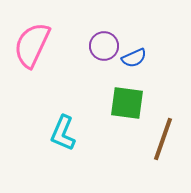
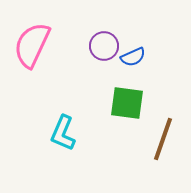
blue semicircle: moved 1 px left, 1 px up
